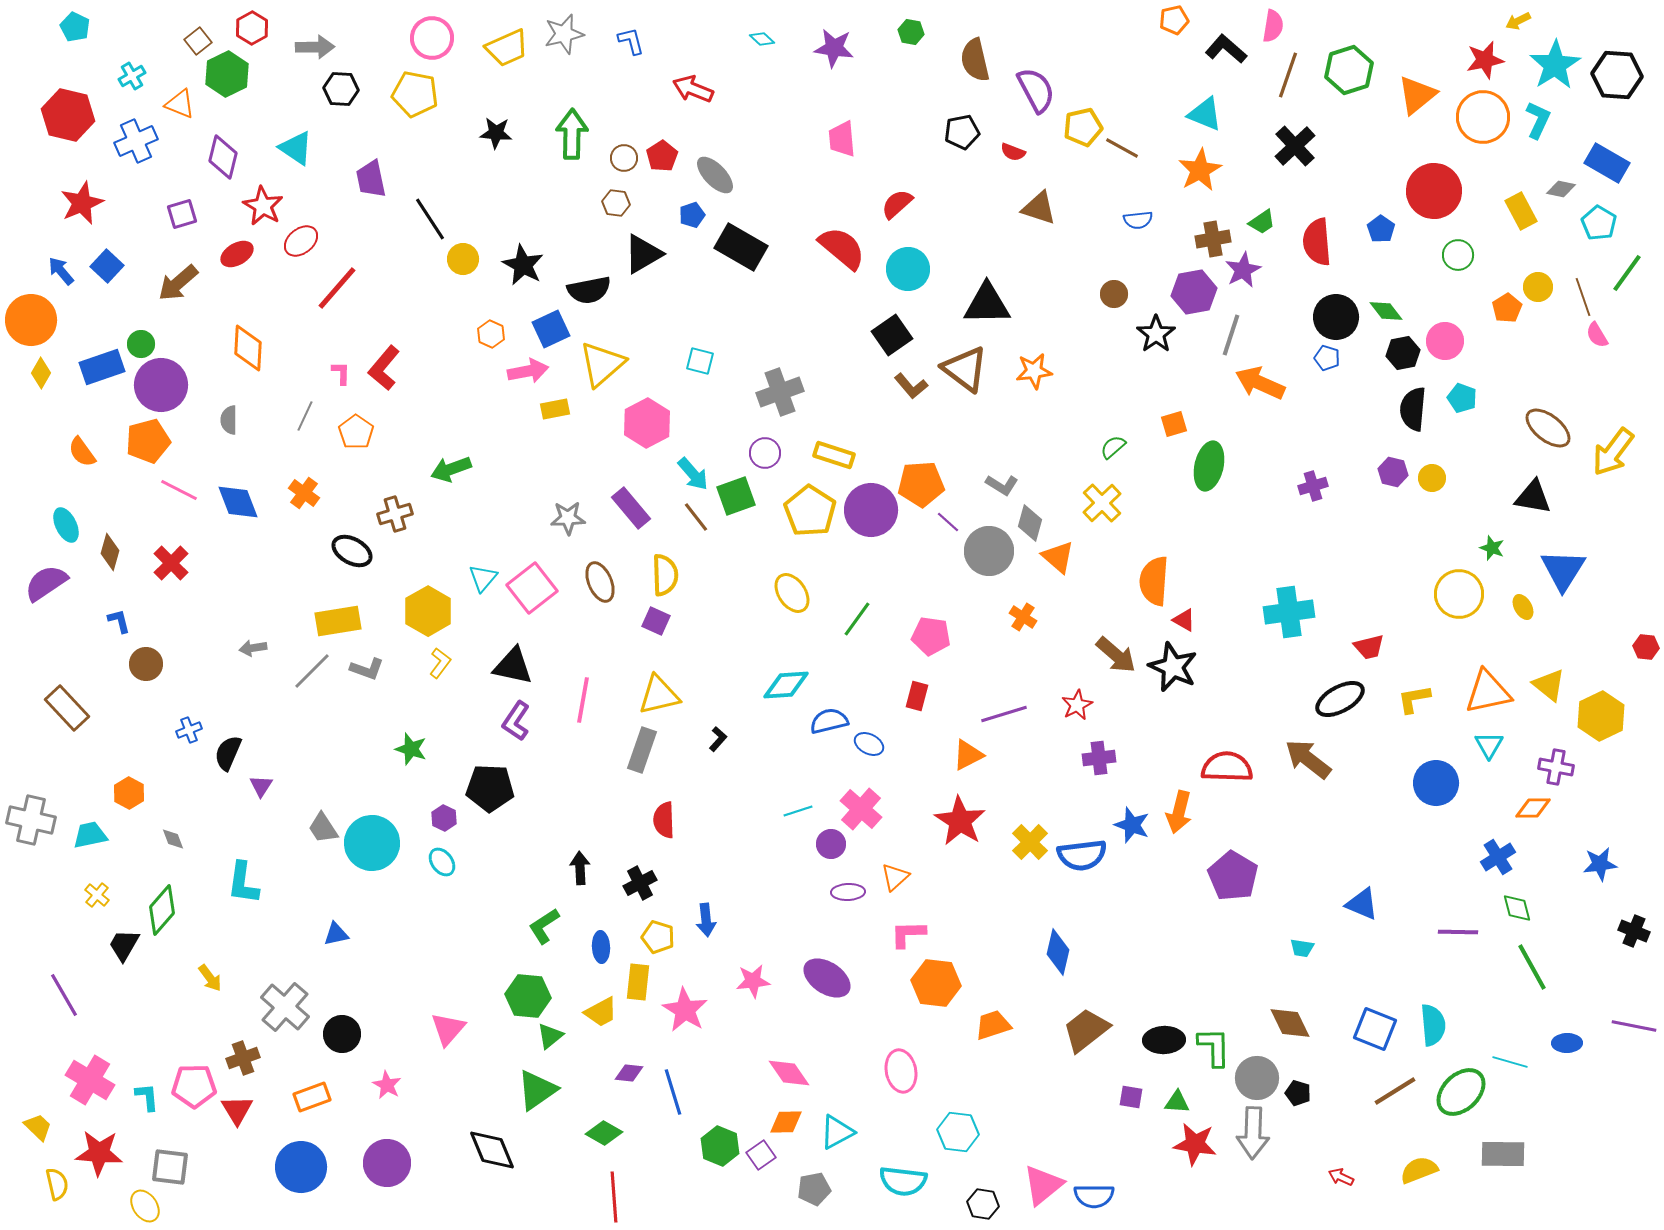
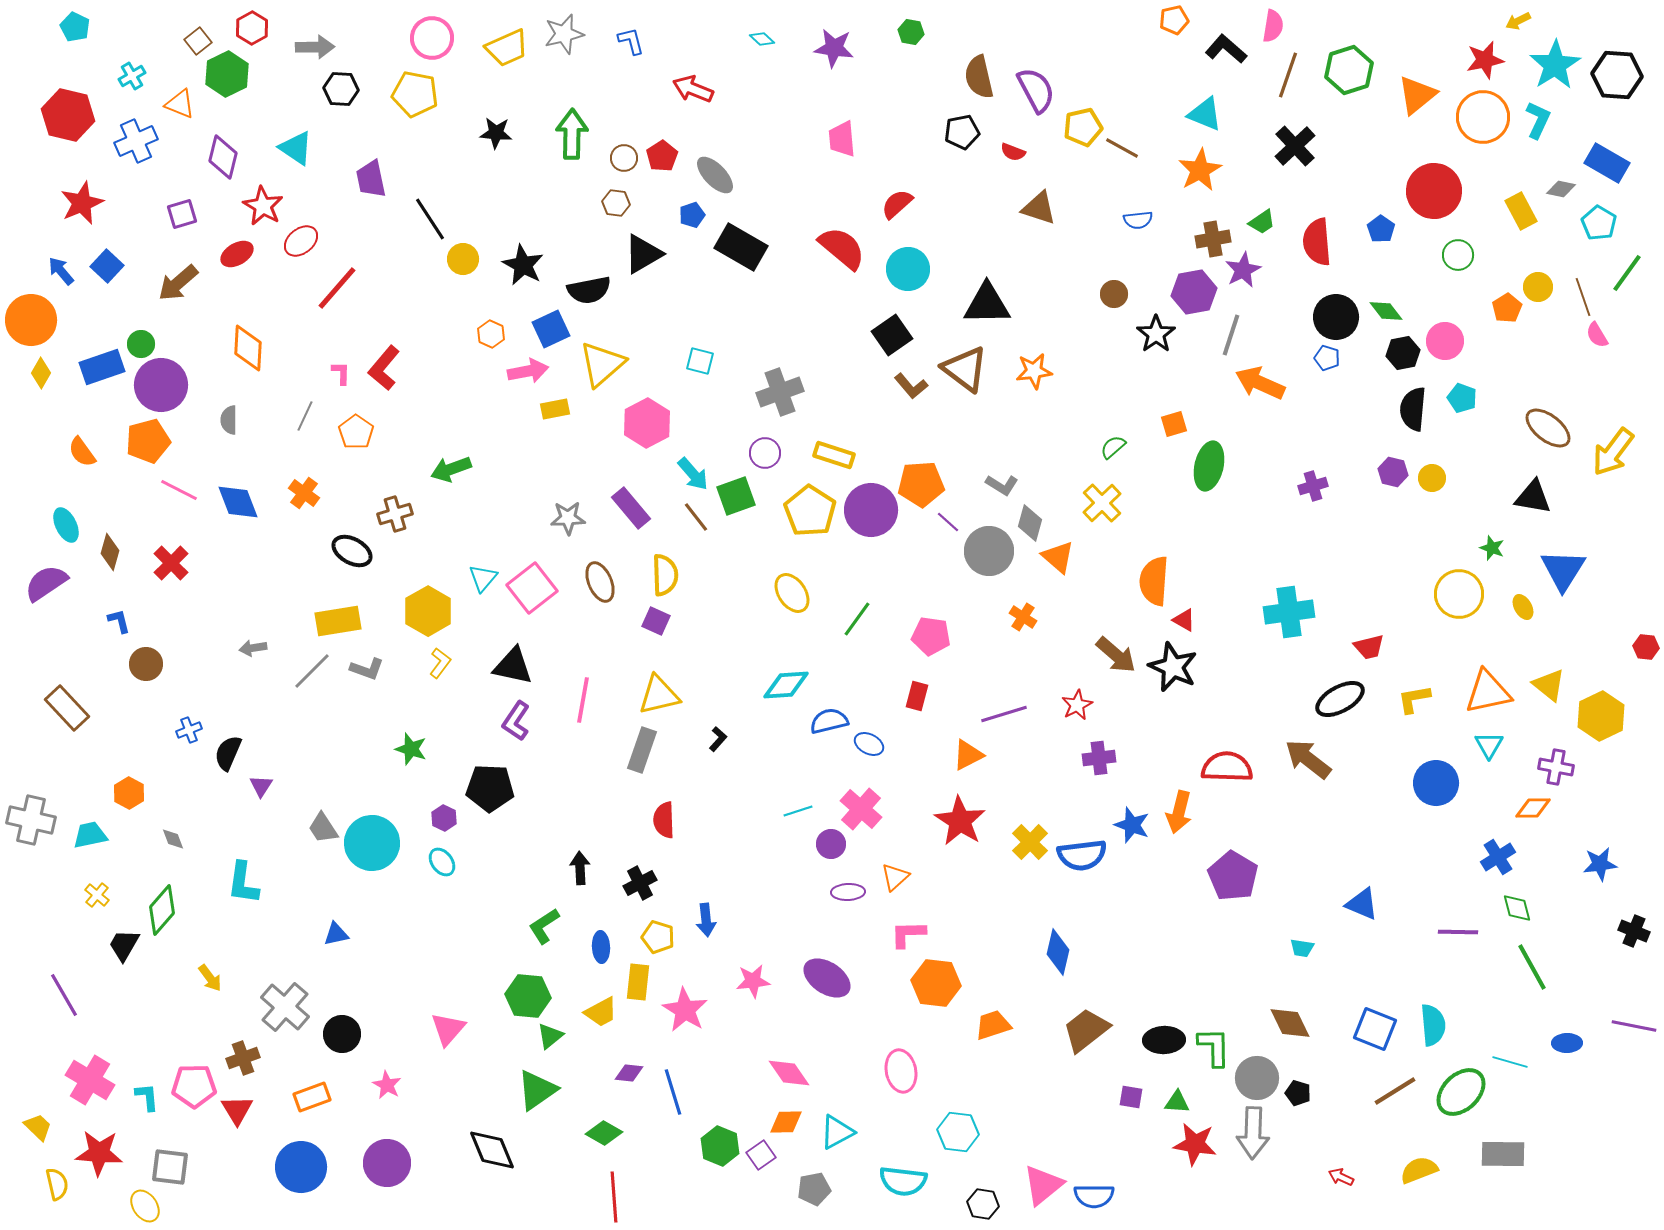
brown semicircle at (975, 60): moved 4 px right, 17 px down
